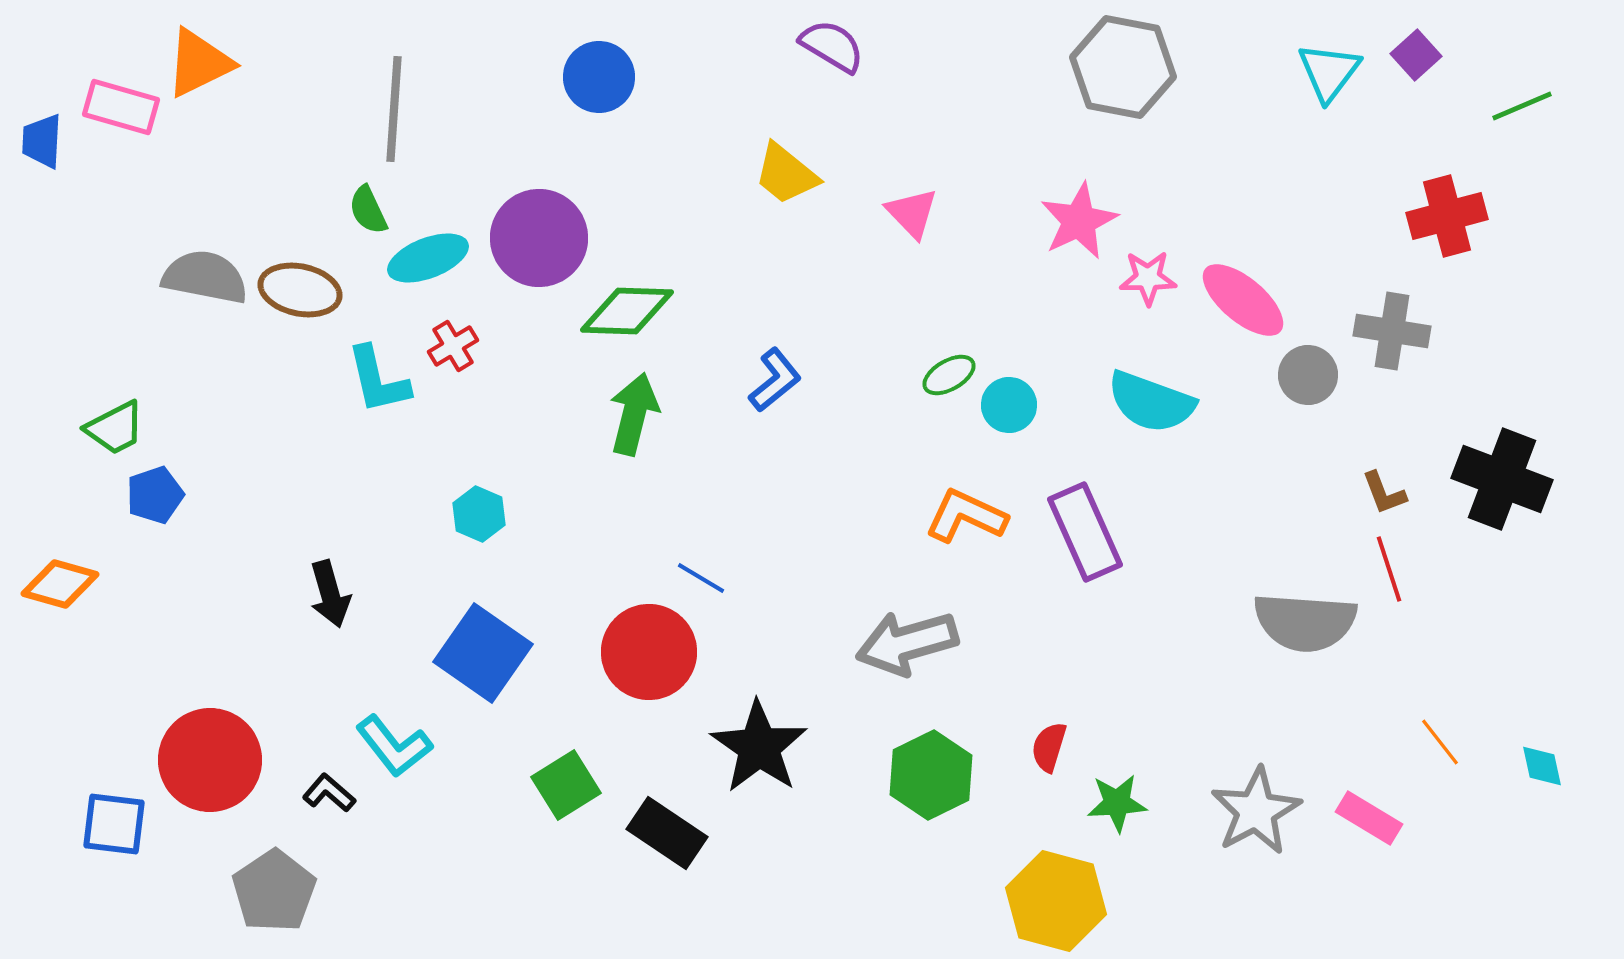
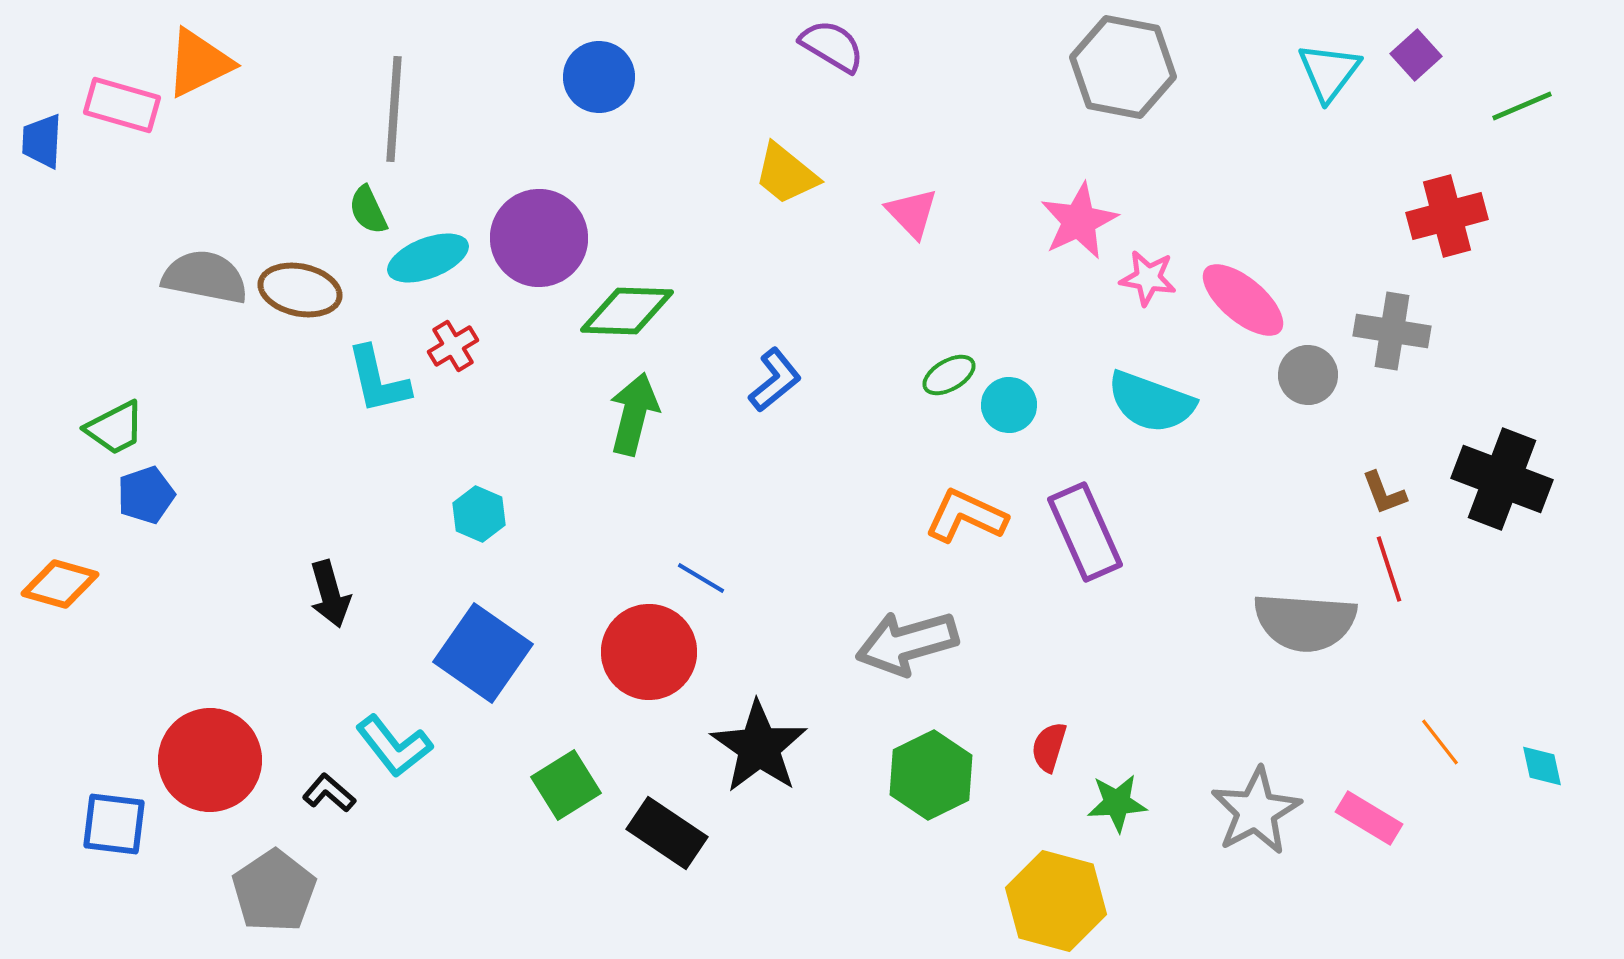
pink rectangle at (121, 107): moved 1 px right, 2 px up
pink star at (1148, 278): rotated 10 degrees clockwise
blue pentagon at (155, 495): moved 9 px left
